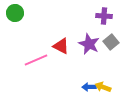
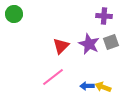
green circle: moved 1 px left, 1 px down
gray square: rotated 21 degrees clockwise
red triangle: rotated 48 degrees clockwise
pink line: moved 17 px right, 17 px down; rotated 15 degrees counterclockwise
blue arrow: moved 2 px left, 1 px up
